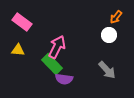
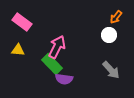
gray arrow: moved 4 px right
